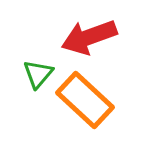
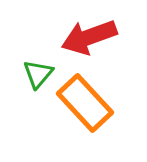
orange rectangle: moved 3 px down; rotated 4 degrees clockwise
